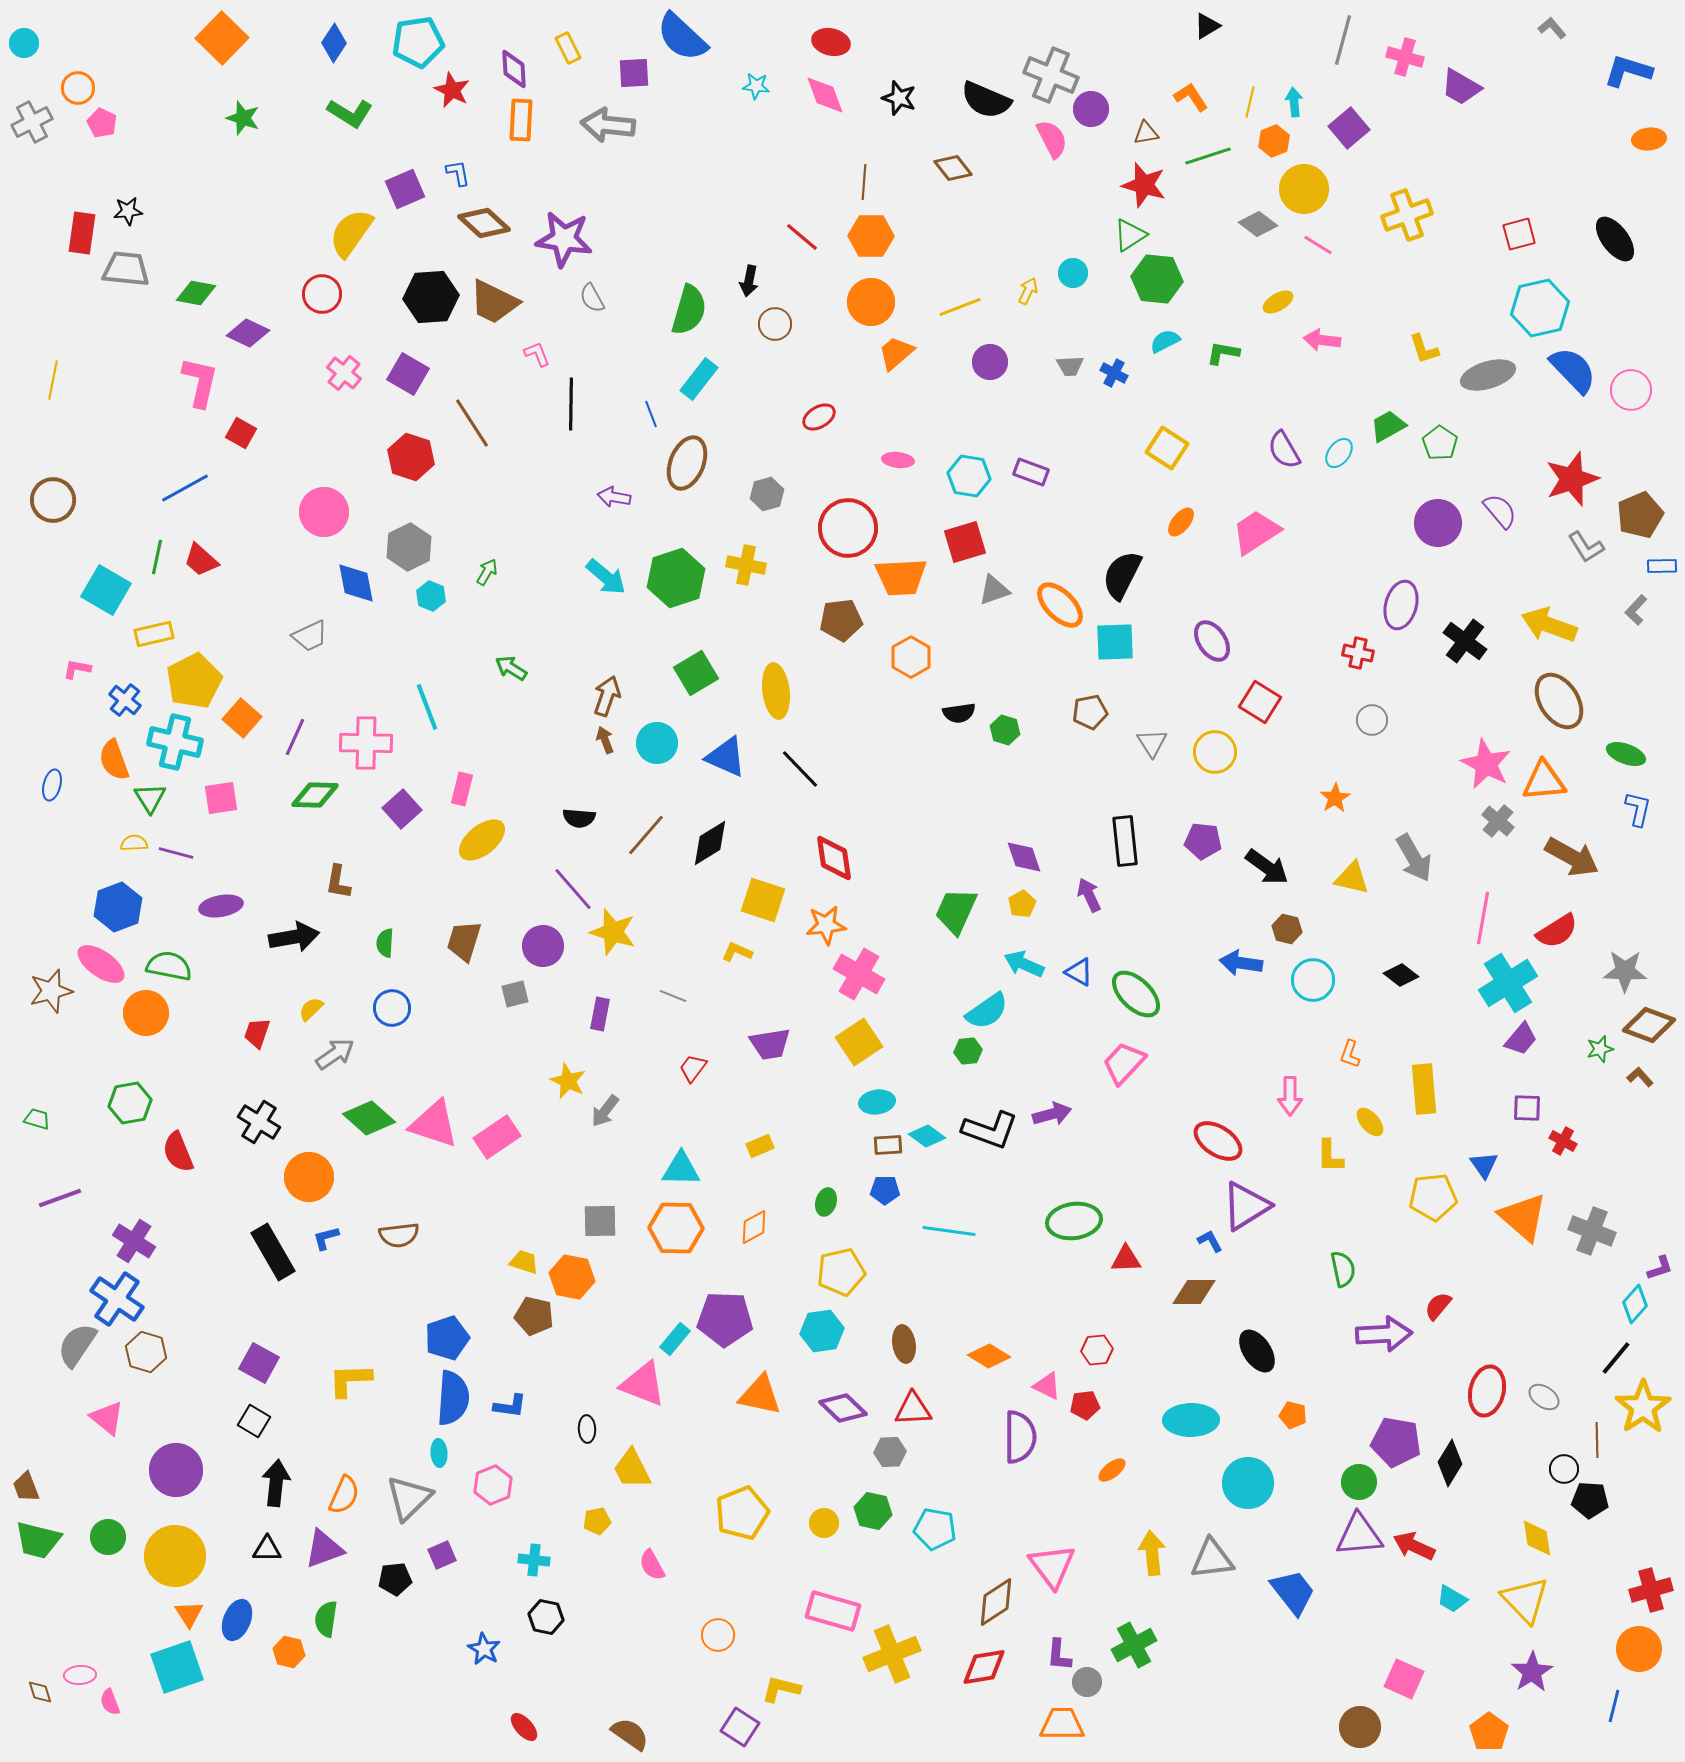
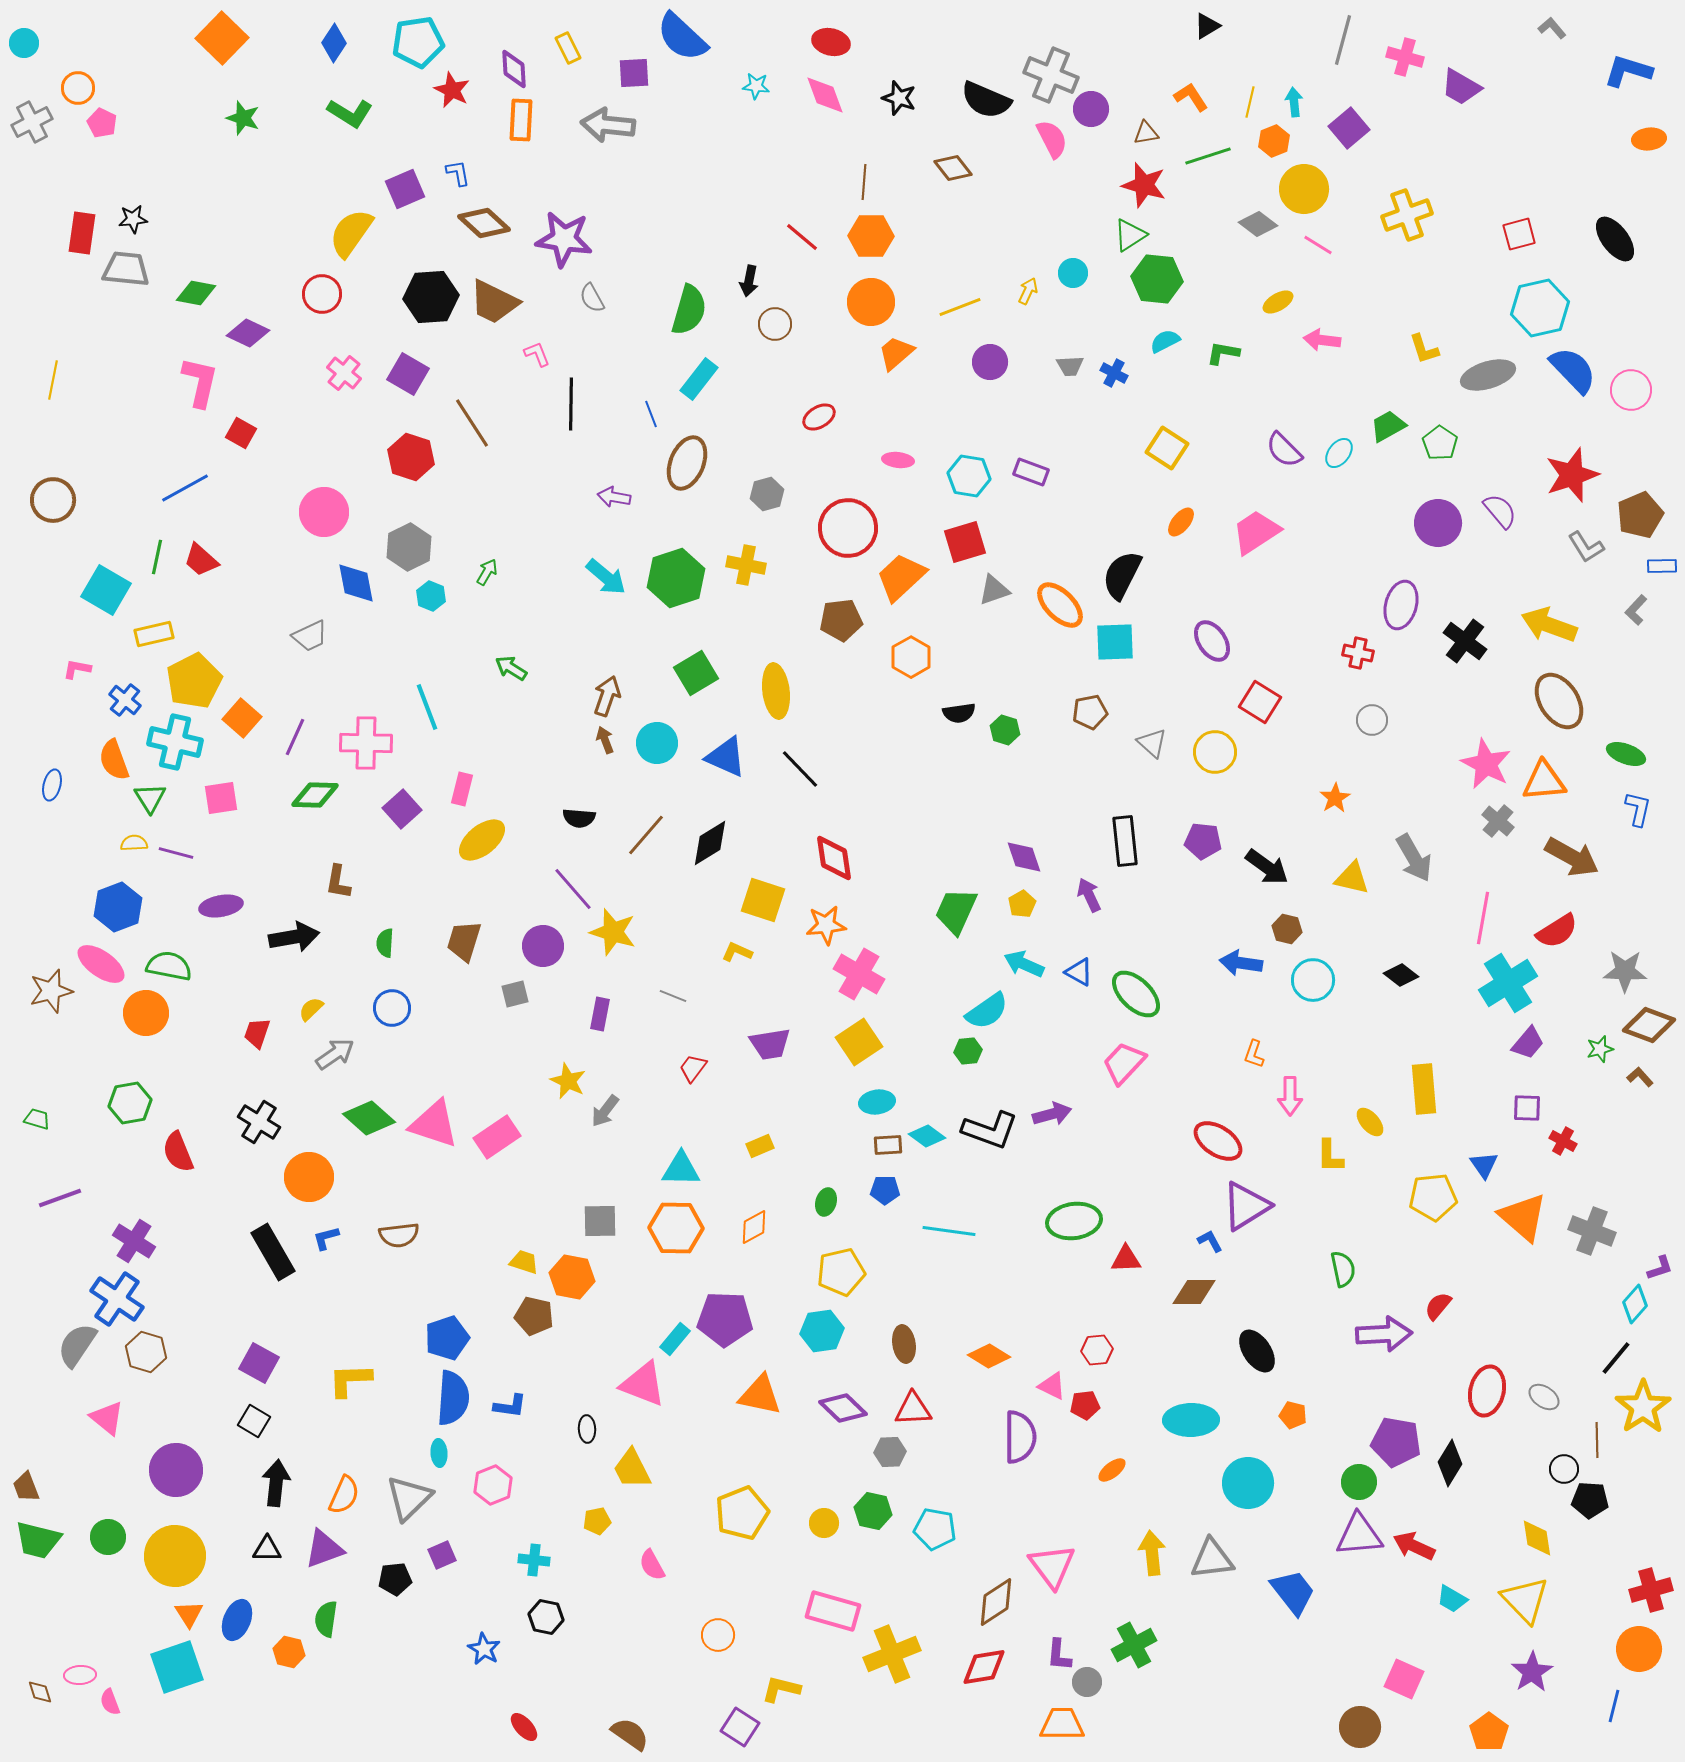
black star at (128, 211): moved 5 px right, 8 px down
purple semicircle at (1284, 450): rotated 15 degrees counterclockwise
red star at (1572, 479): moved 4 px up
orange trapezoid at (901, 577): rotated 140 degrees clockwise
gray triangle at (1152, 743): rotated 16 degrees counterclockwise
purple trapezoid at (1521, 1039): moved 7 px right, 4 px down
orange L-shape at (1350, 1054): moved 96 px left
pink triangle at (1047, 1386): moved 5 px right
